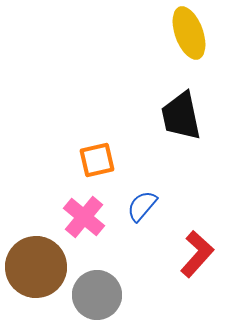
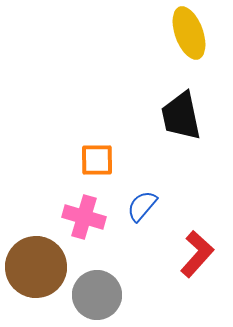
orange square: rotated 12 degrees clockwise
pink cross: rotated 24 degrees counterclockwise
